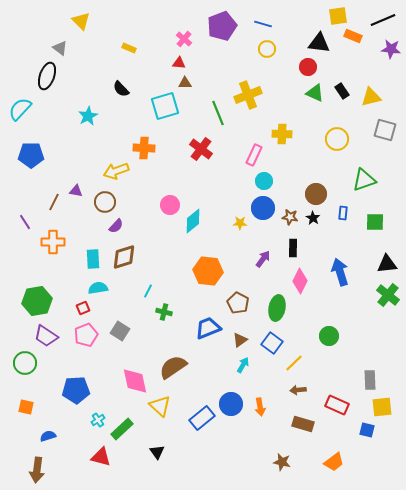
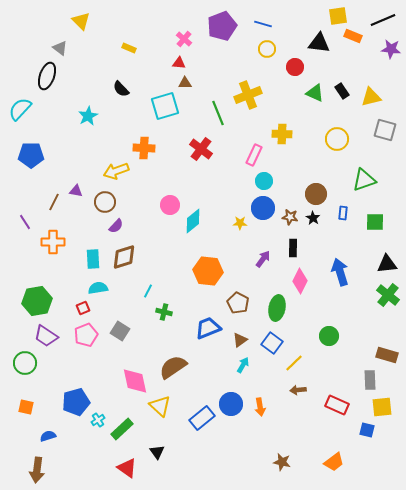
red circle at (308, 67): moved 13 px left
blue pentagon at (76, 390): moved 12 px down; rotated 12 degrees counterclockwise
brown rectangle at (303, 424): moved 84 px right, 69 px up
red triangle at (101, 457): moved 26 px right, 11 px down; rotated 20 degrees clockwise
